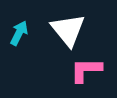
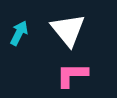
pink L-shape: moved 14 px left, 5 px down
